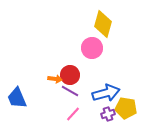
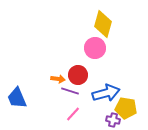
pink circle: moved 3 px right
red circle: moved 8 px right
orange arrow: moved 3 px right
purple line: rotated 12 degrees counterclockwise
purple cross: moved 5 px right, 6 px down; rotated 32 degrees clockwise
